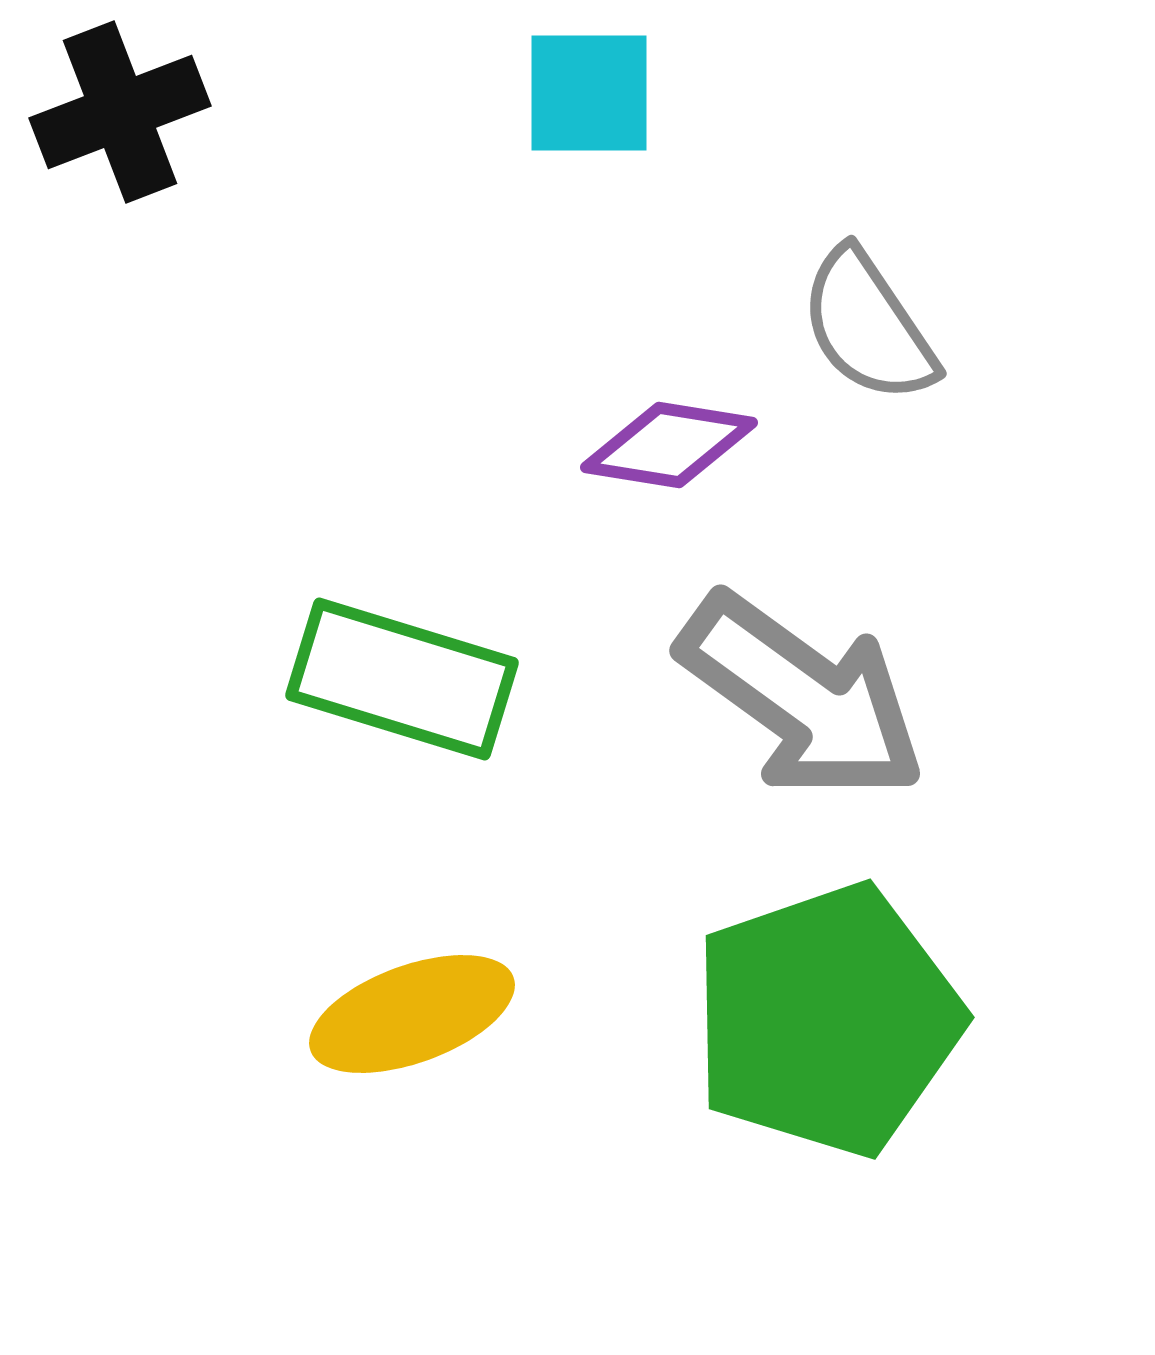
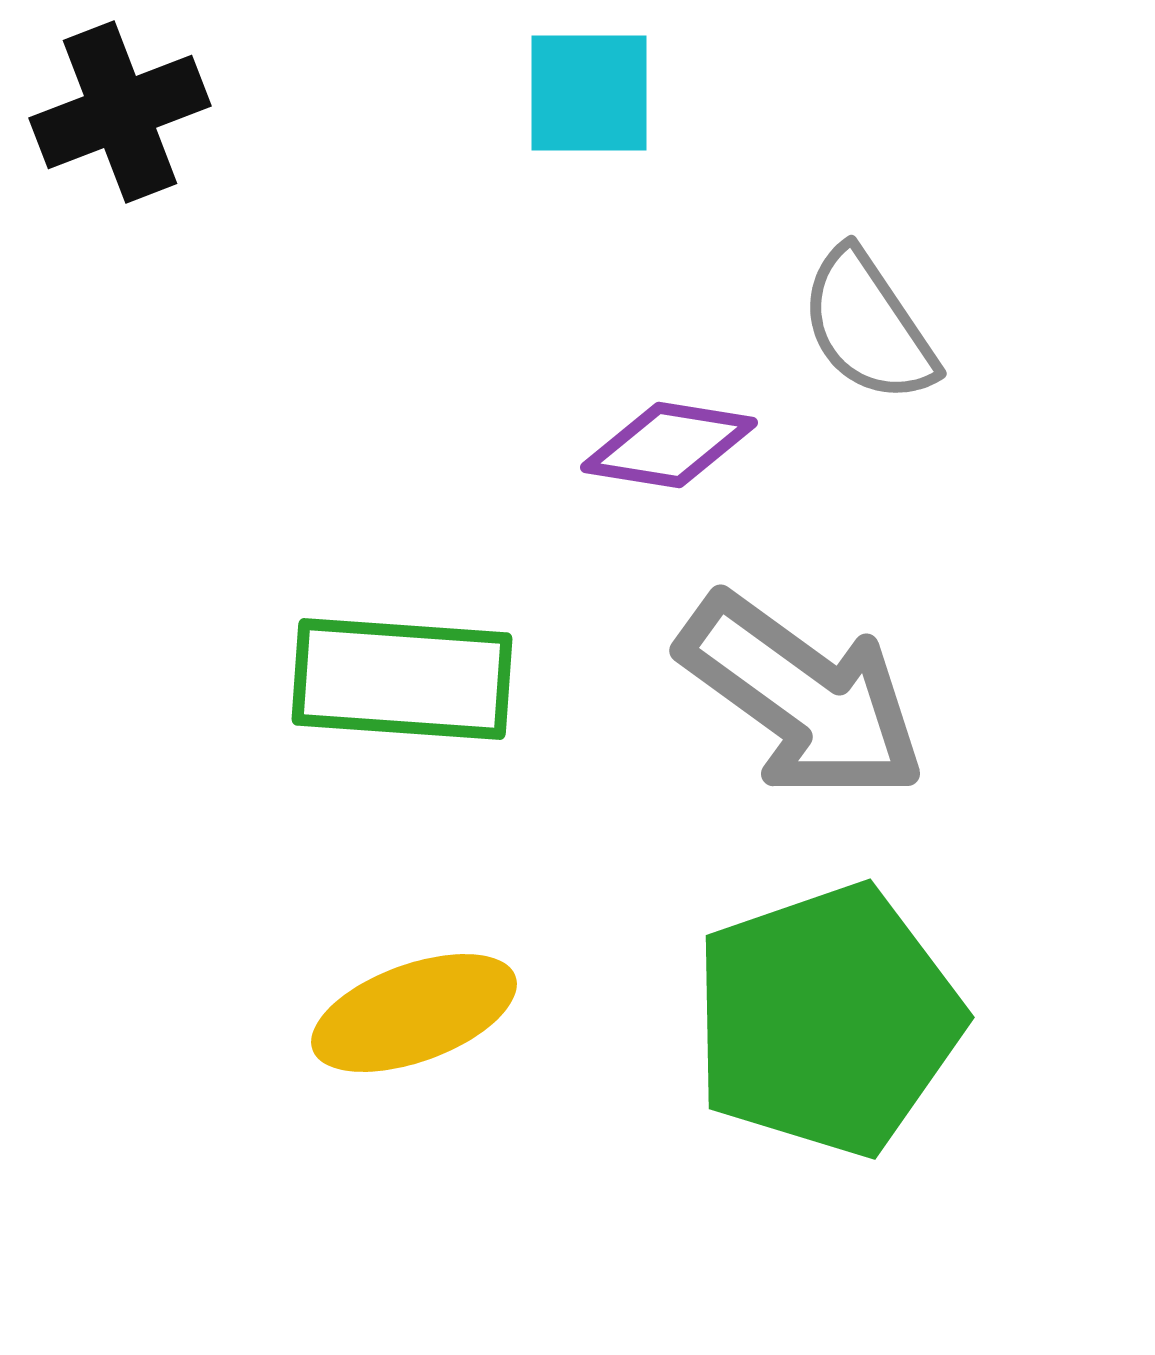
green rectangle: rotated 13 degrees counterclockwise
yellow ellipse: moved 2 px right, 1 px up
